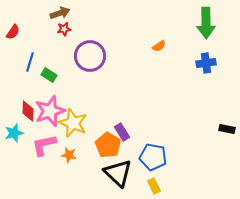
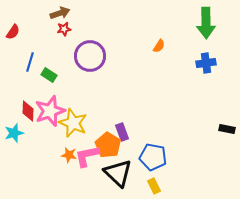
orange semicircle: rotated 24 degrees counterclockwise
purple rectangle: rotated 12 degrees clockwise
pink L-shape: moved 43 px right, 11 px down
